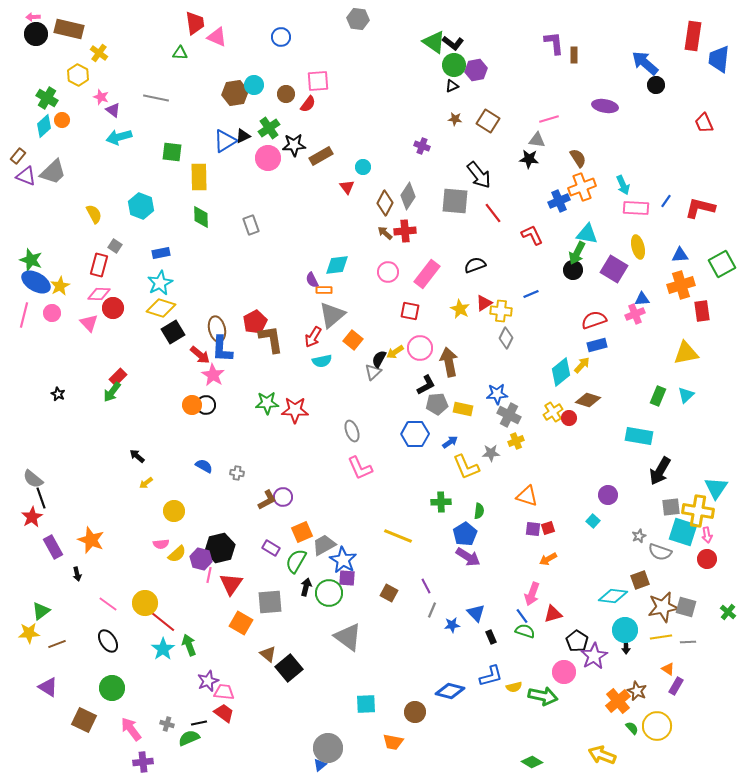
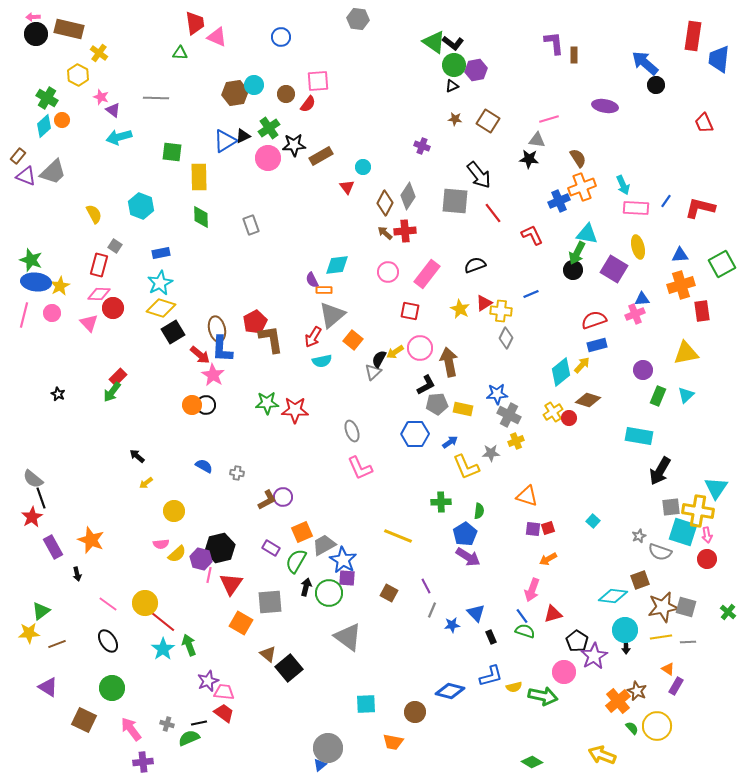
gray line at (156, 98): rotated 10 degrees counterclockwise
blue ellipse at (36, 282): rotated 24 degrees counterclockwise
purple circle at (608, 495): moved 35 px right, 125 px up
pink arrow at (532, 594): moved 4 px up
